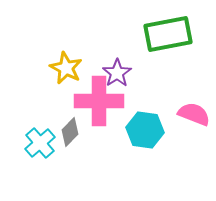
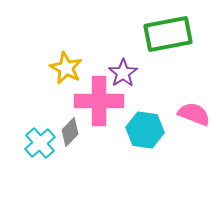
purple star: moved 6 px right
